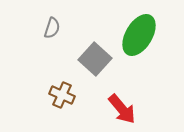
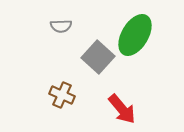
gray semicircle: moved 9 px right, 2 px up; rotated 70 degrees clockwise
green ellipse: moved 4 px left
gray square: moved 3 px right, 2 px up
